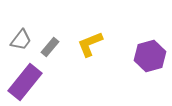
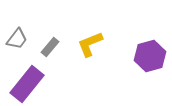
gray trapezoid: moved 4 px left, 1 px up
purple rectangle: moved 2 px right, 2 px down
